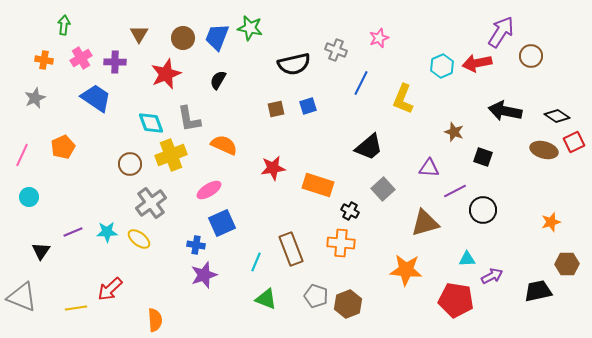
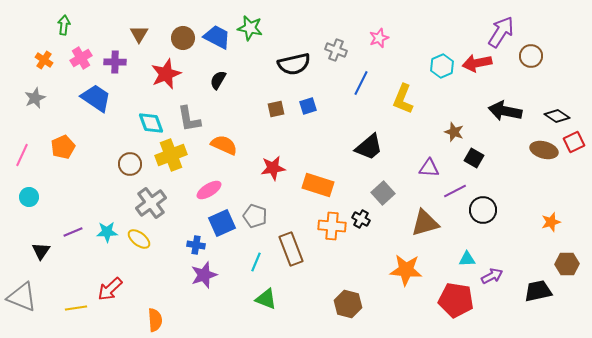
blue trapezoid at (217, 37): rotated 96 degrees clockwise
orange cross at (44, 60): rotated 24 degrees clockwise
black square at (483, 157): moved 9 px left, 1 px down; rotated 12 degrees clockwise
gray square at (383, 189): moved 4 px down
black cross at (350, 211): moved 11 px right, 8 px down
orange cross at (341, 243): moved 9 px left, 17 px up
gray pentagon at (316, 296): moved 61 px left, 80 px up
brown hexagon at (348, 304): rotated 24 degrees counterclockwise
